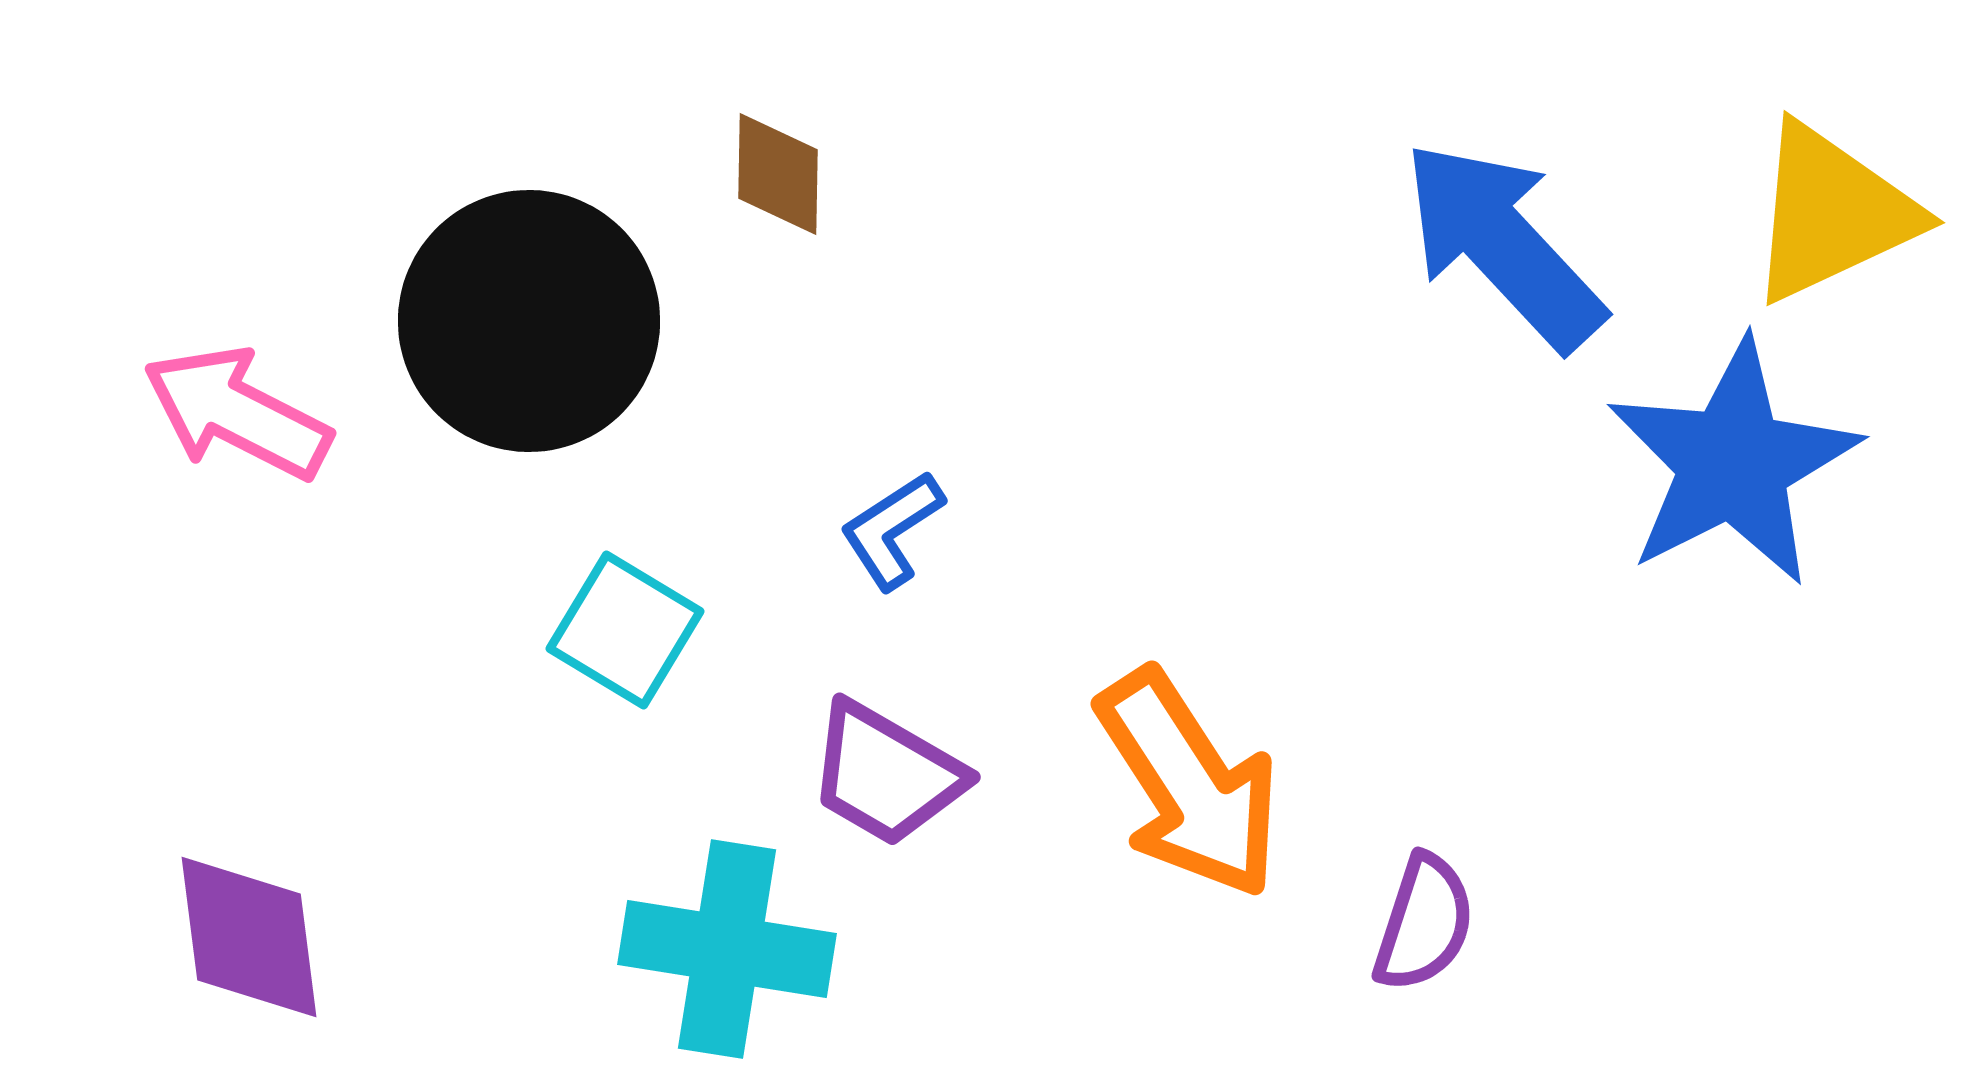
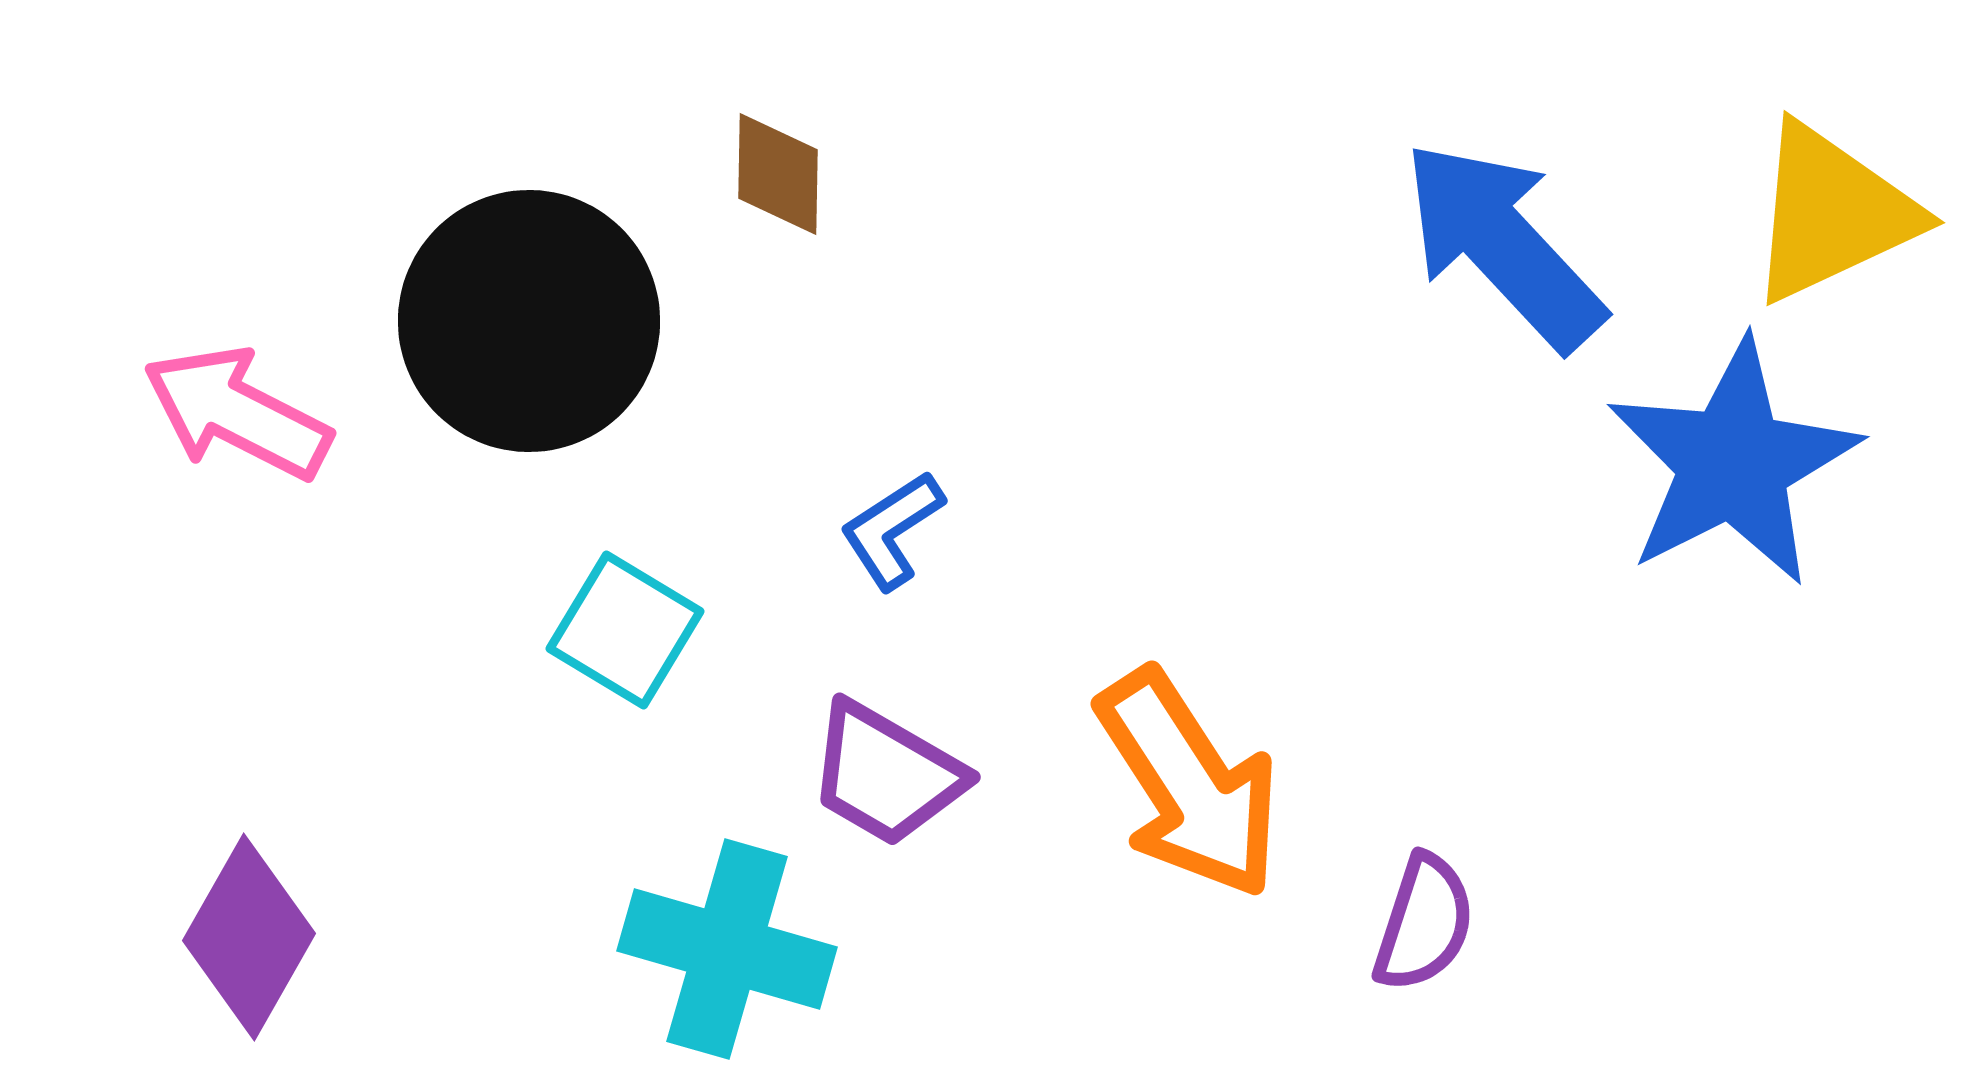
purple diamond: rotated 37 degrees clockwise
cyan cross: rotated 7 degrees clockwise
